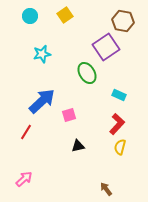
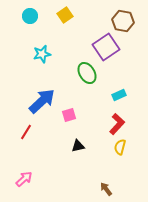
cyan rectangle: rotated 48 degrees counterclockwise
